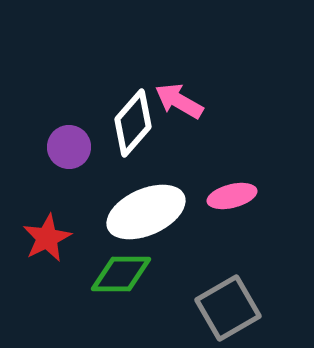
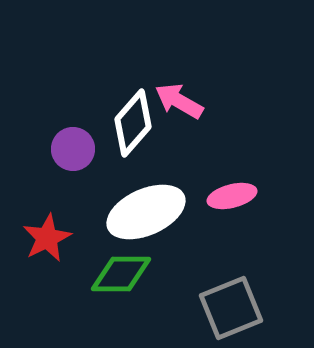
purple circle: moved 4 px right, 2 px down
gray square: moved 3 px right; rotated 8 degrees clockwise
